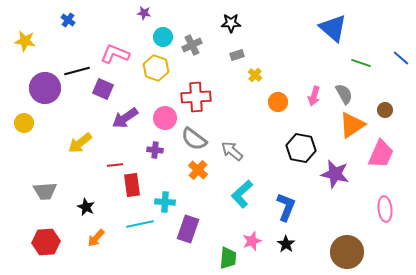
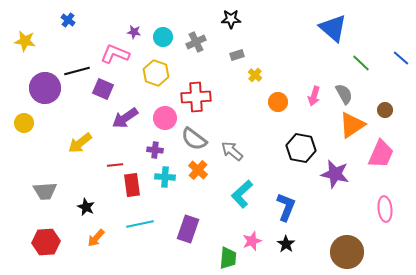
purple star at (144, 13): moved 10 px left, 19 px down
black star at (231, 23): moved 4 px up
gray cross at (192, 45): moved 4 px right, 3 px up
green line at (361, 63): rotated 24 degrees clockwise
yellow hexagon at (156, 68): moved 5 px down
cyan cross at (165, 202): moved 25 px up
